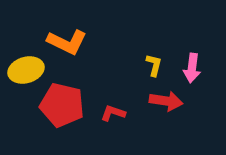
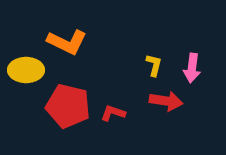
yellow ellipse: rotated 16 degrees clockwise
red pentagon: moved 6 px right, 1 px down
